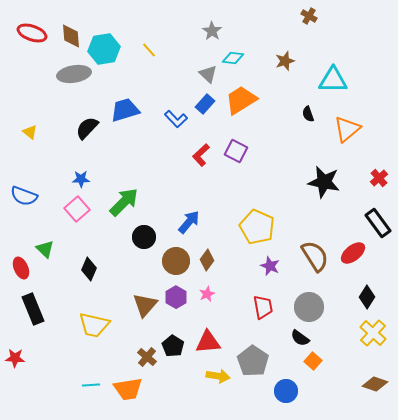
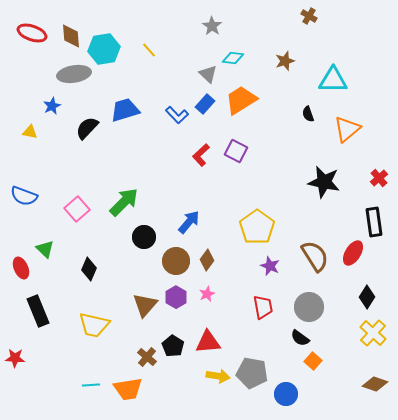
gray star at (212, 31): moved 5 px up
blue L-shape at (176, 119): moved 1 px right, 4 px up
yellow triangle at (30, 132): rotated 28 degrees counterclockwise
blue star at (81, 179): moved 29 px left, 73 px up; rotated 24 degrees counterclockwise
black rectangle at (378, 223): moved 4 px left, 1 px up; rotated 28 degrees clockwise
yellow pentagon at (257, 227): rotated 12 degrees clockwise
red ellipse at (353, 253): rotated 20 degrees counterclockwise
black rectangle at (33, 309): moved 5 px right, 2 px down
gray pentagon at (253, 361): moved 1 px left, 12 px down; rotated 24 degrees counterclockwise
blue circle at (286, 391): moved 3 px down
